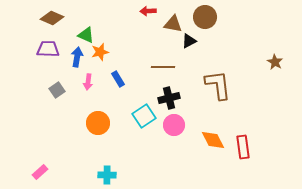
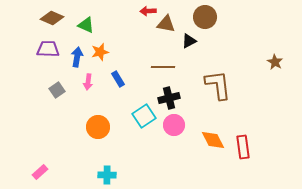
brown triangle: moved 7 px left
green triangle: moved 10 px up
orange circle: moved 4 px down
